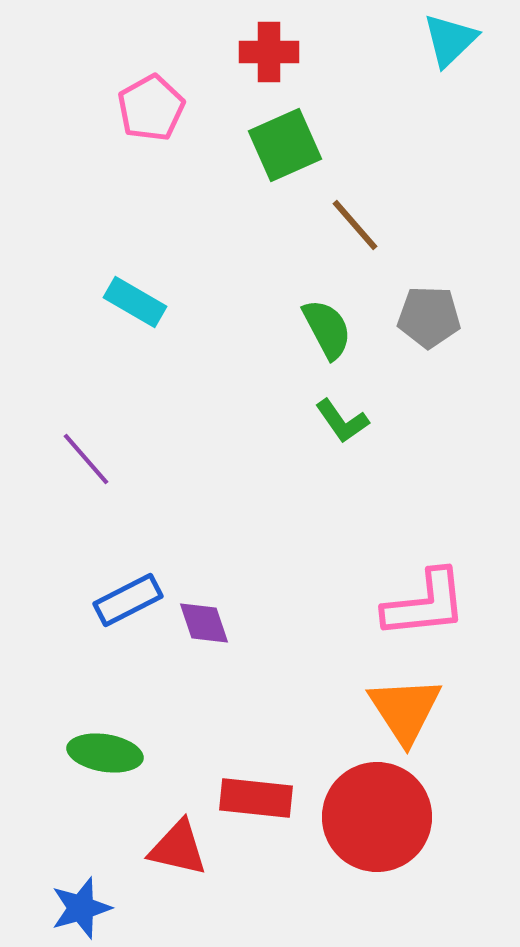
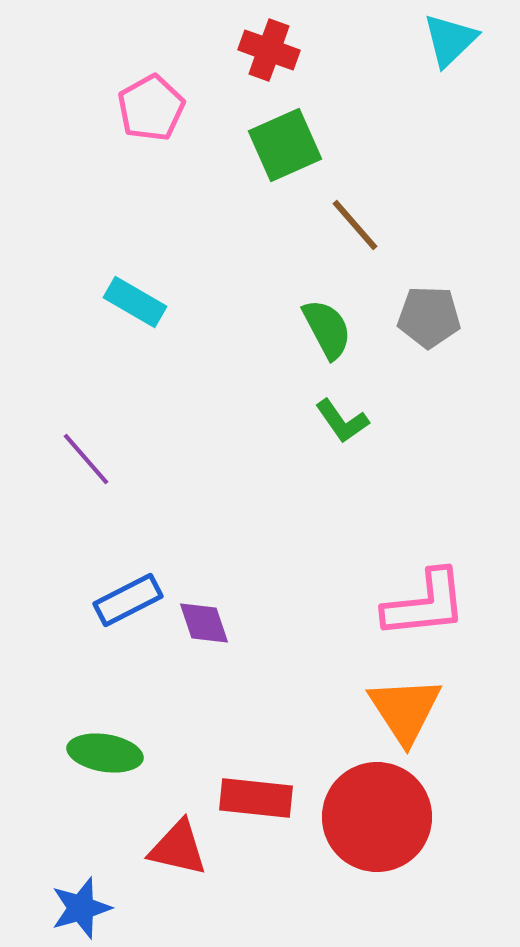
red cross: moved 2 px up; rotated 20 degrees clockwise
